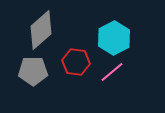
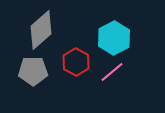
red hexagon: rotated 20 degrees clockwise
